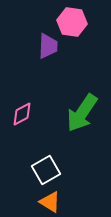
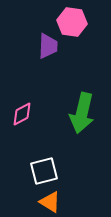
green arrow: rotated 21 degrees counterclockwise
white square: moved 2 px left, 1 px down; rotated 16 degrees clockwise
